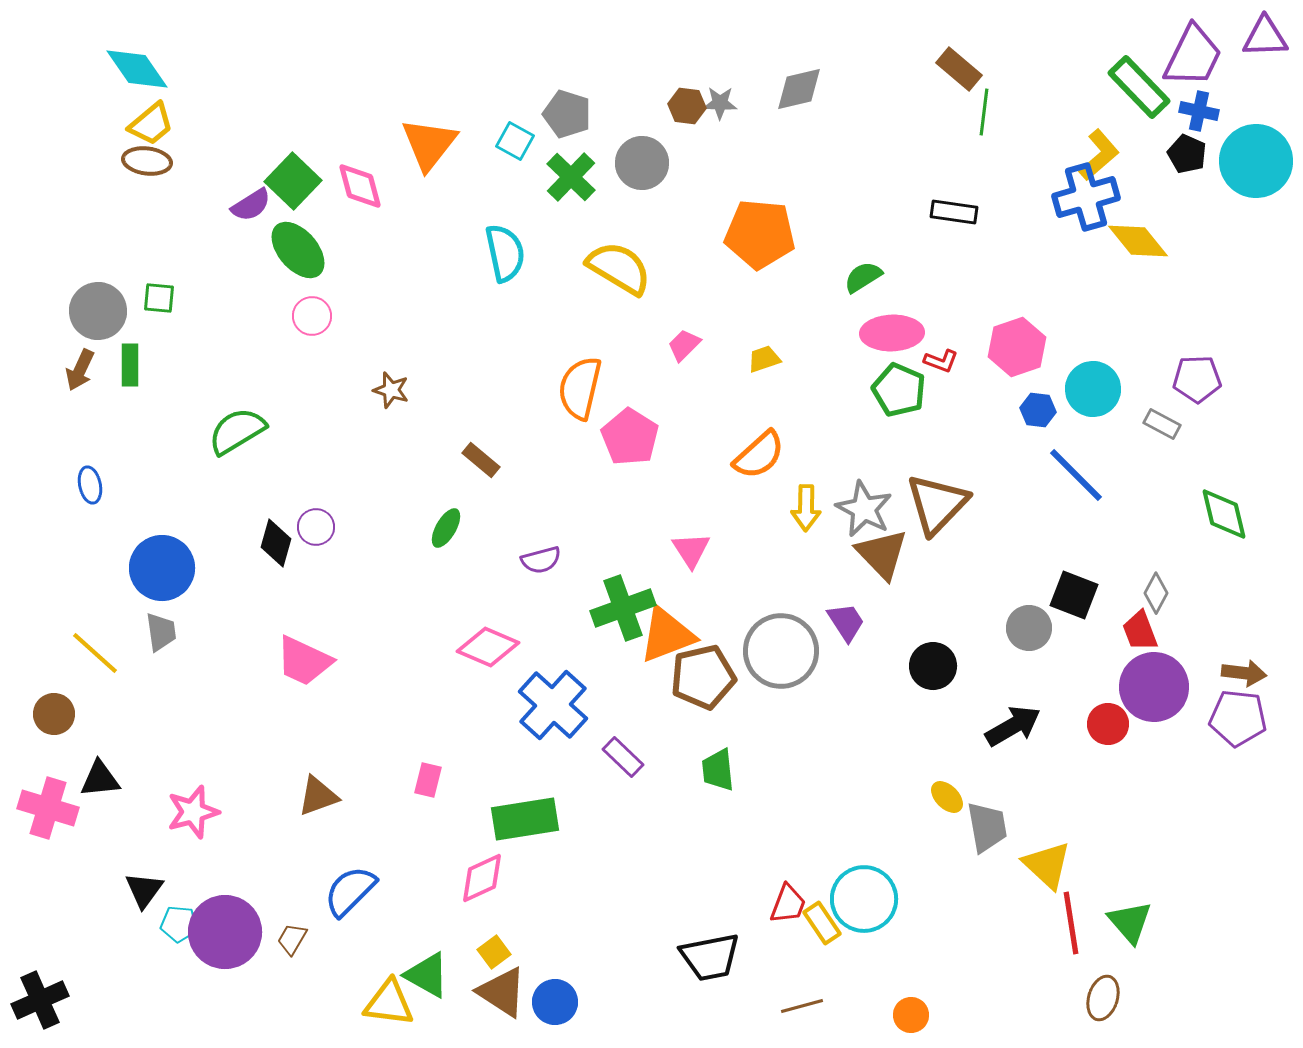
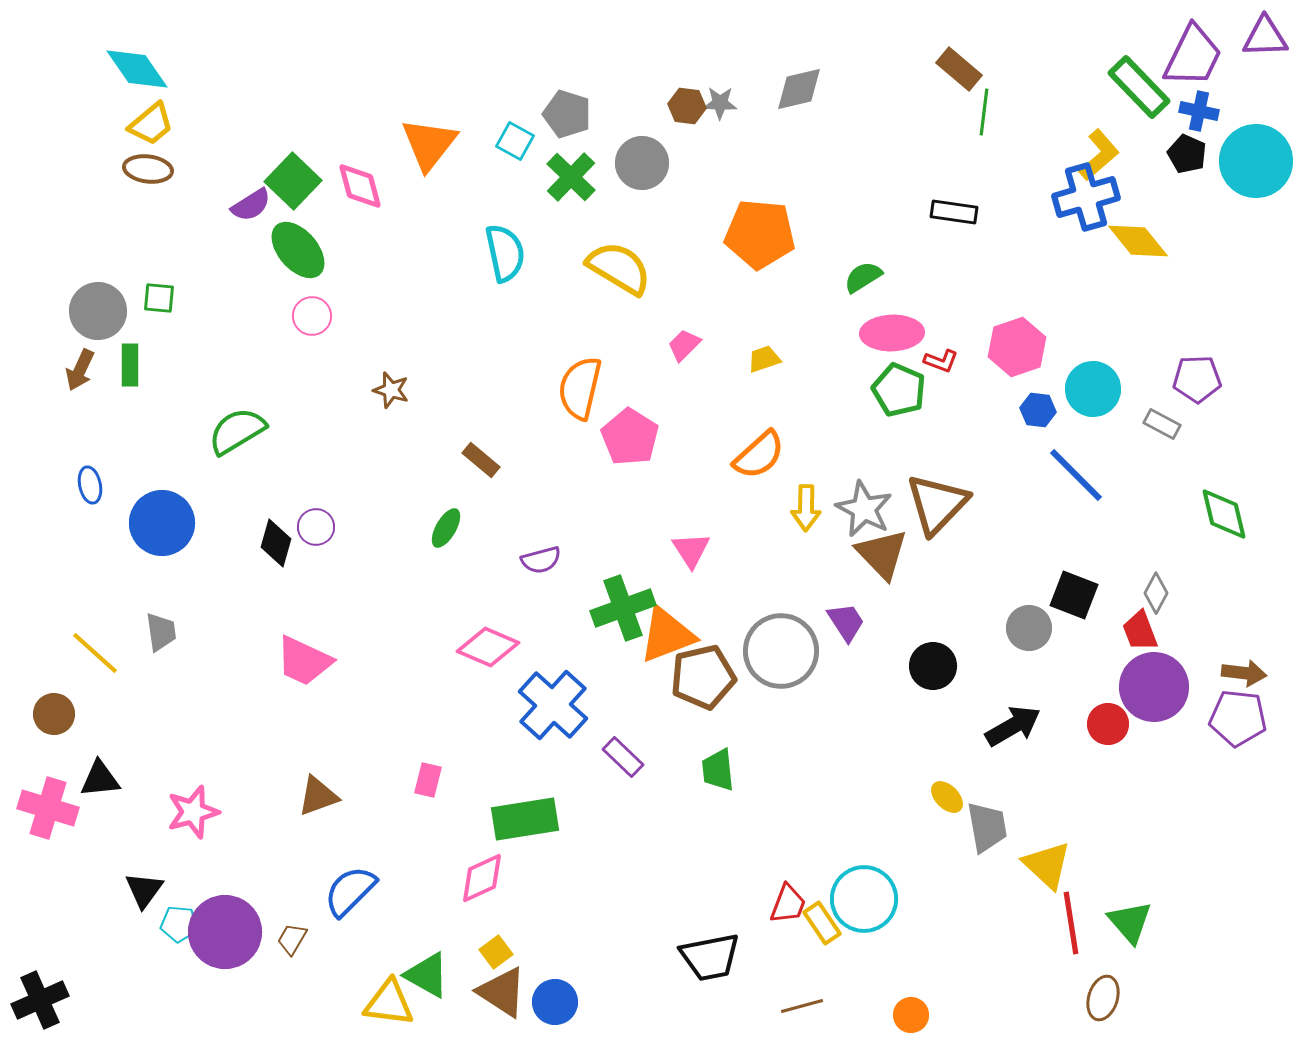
brown ellipse at (147, 161): moved 1 px right, 8 px down
blue circle at (162, 568): moved 45 px up
yellow square at (494, 952): moved 2 px right
